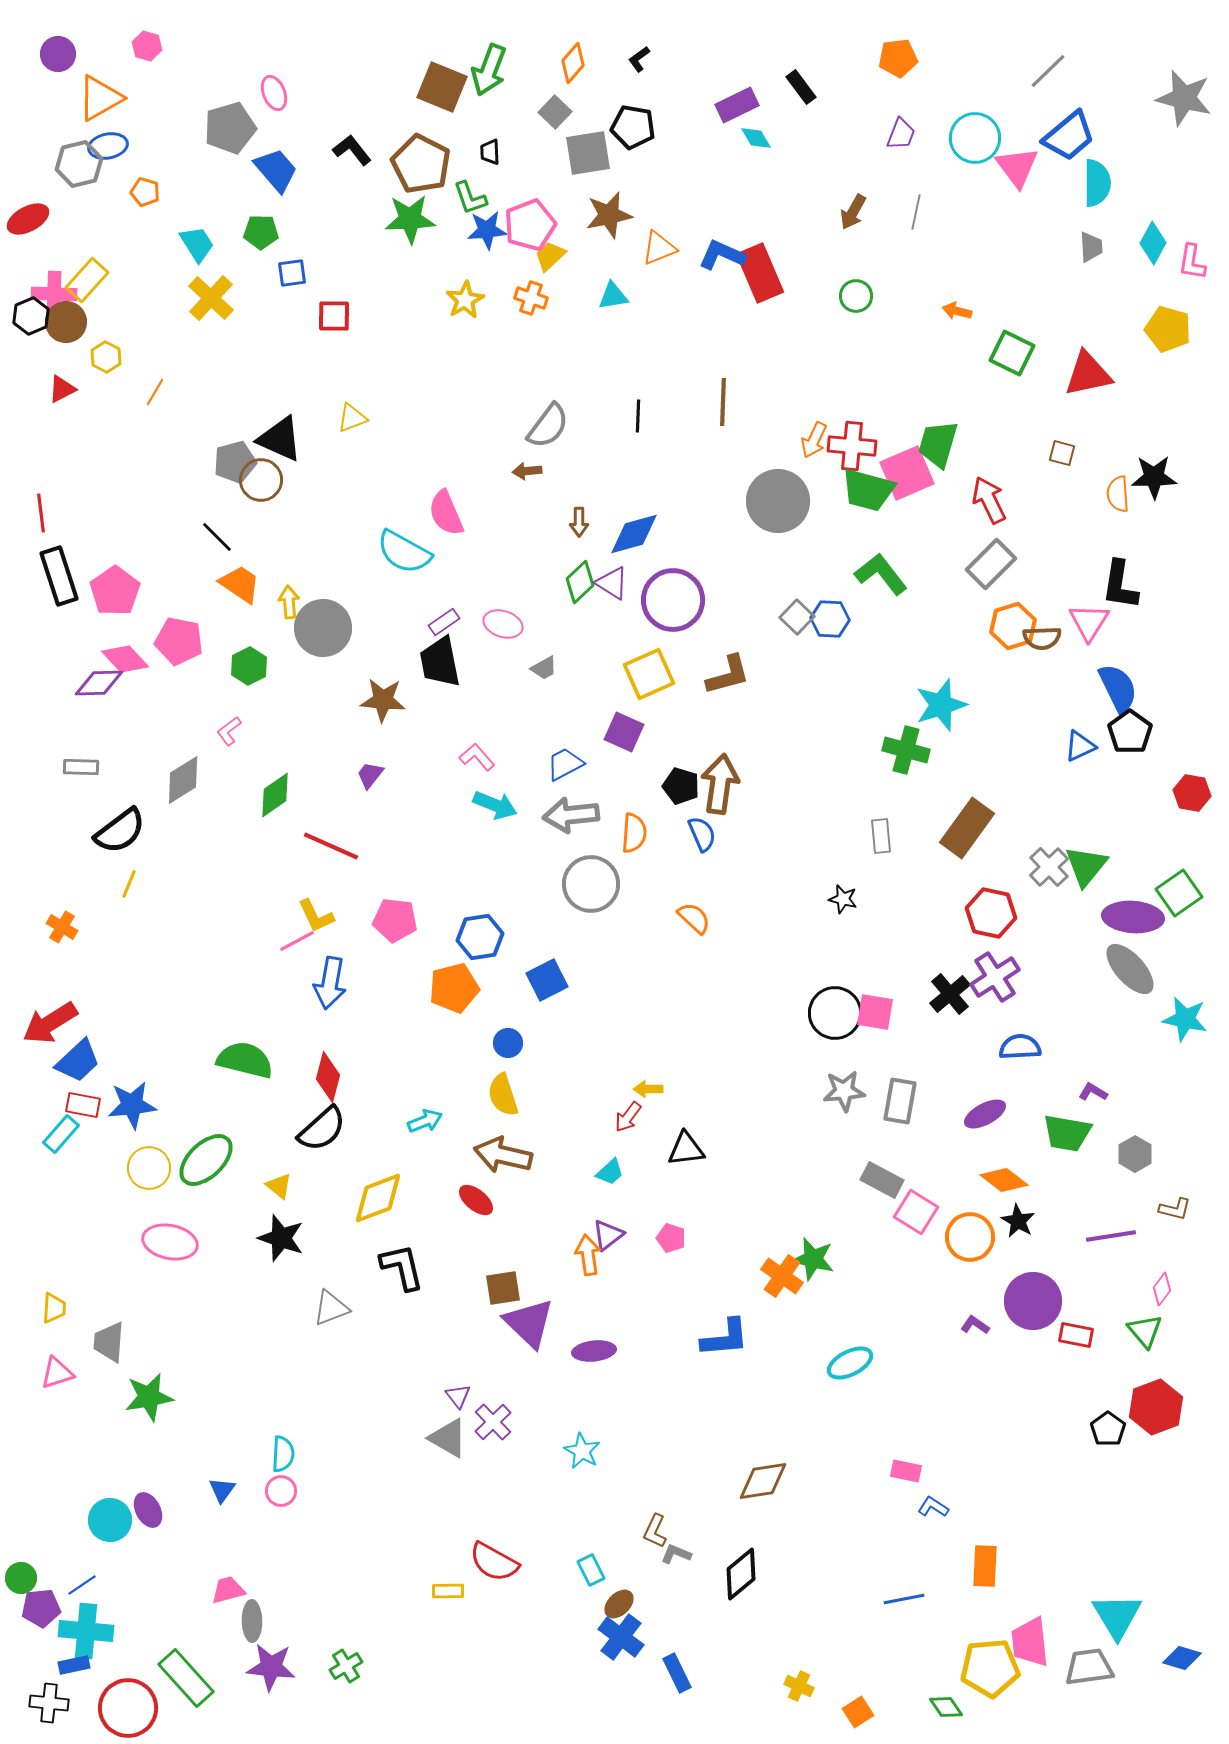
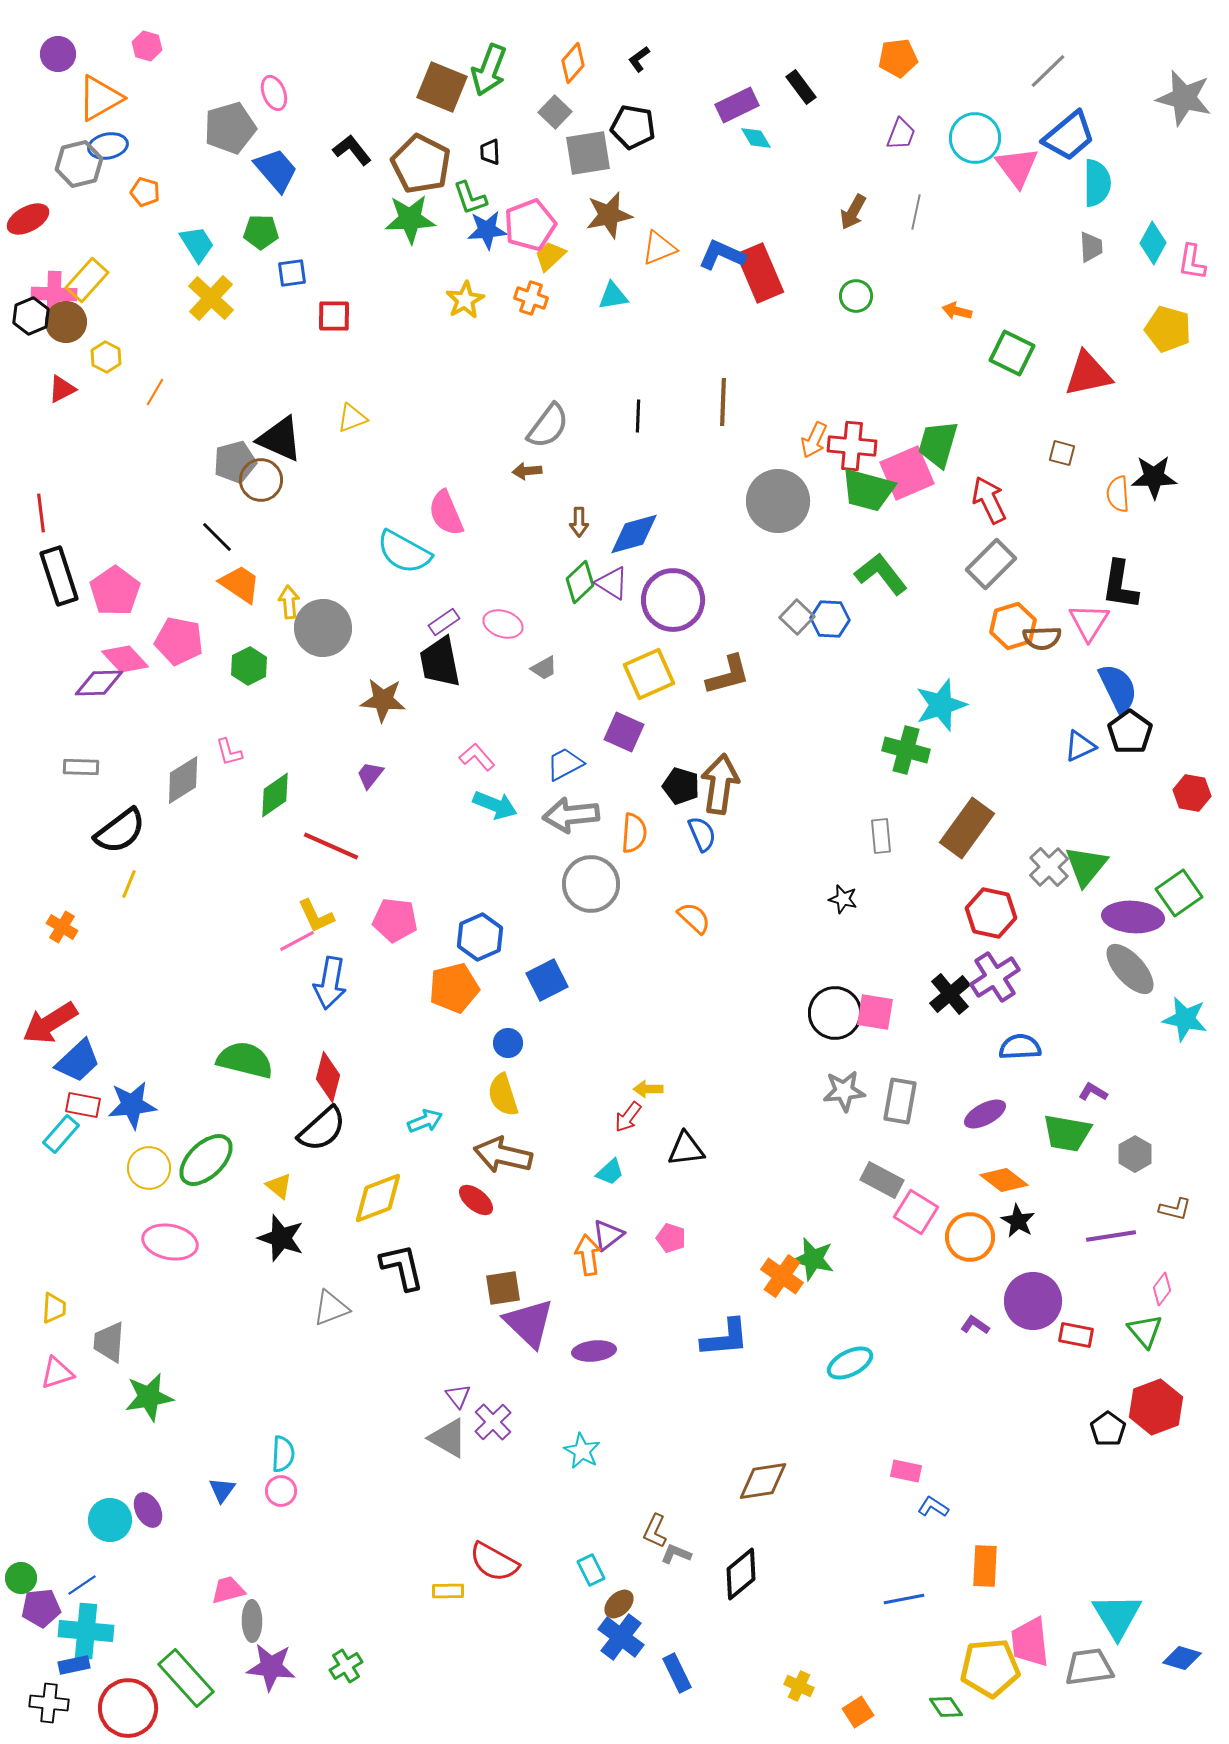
pink L-shape at (229, 731): moved 21 px down; rotated 68 degrees counterclockwise
blue hexagon at (480, 937): rotated 15 degrees counterclockwise
